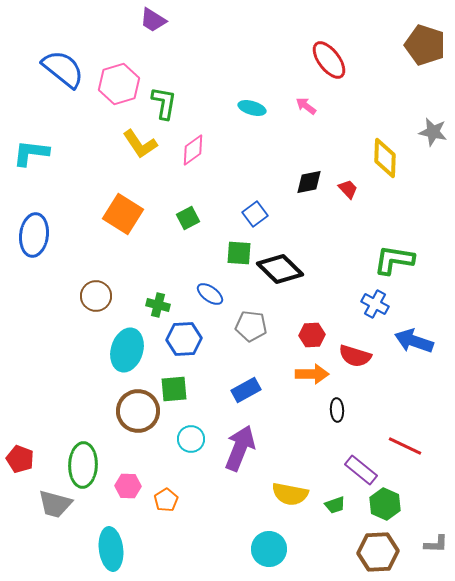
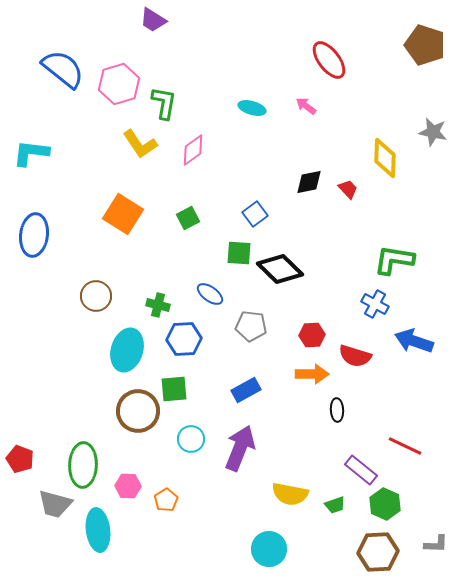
cyan ellipse at (111, 549): moved 13 px left, 19 px up
